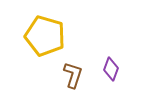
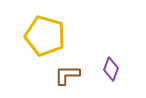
brown L-shape: moved 6 px left; rotated 108 degrees counterclockwise
